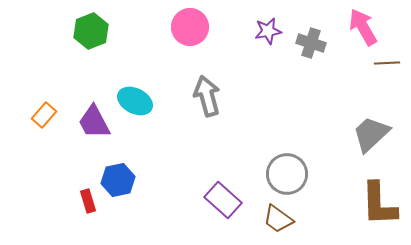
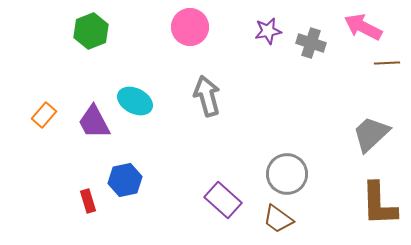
pink arrow: rotated 33 degrees counterclockwise
blue hexagon: moved 7 px right
